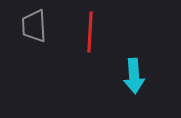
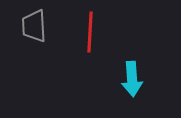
cyan arrow: moved 2 px left, 3 px down
